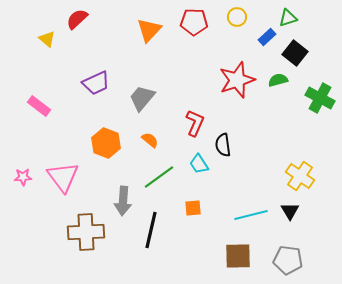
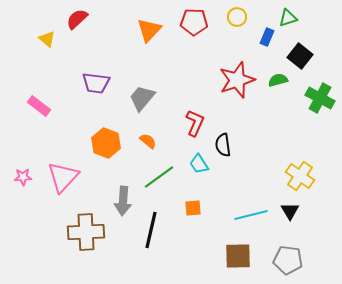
blue rectangle: rotated 24 degrees counterclockwise
black square: moved 5 px right, 3 px down
purple trapezoid: rotated 32 degrees clockwise
orange semicircle: moved 2 px left, 1 px down
pink triangle: rotated 20 degrees clockwise
